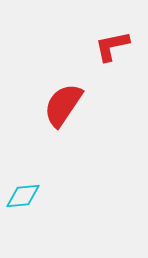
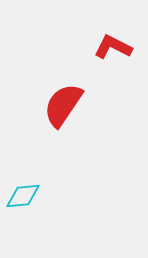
red L-shape: moved 1 px right, 1 px down; rotated 39 degrees clockwise
